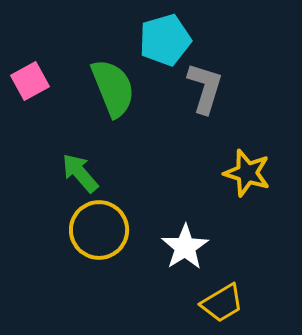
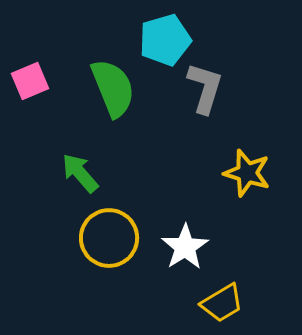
pink square: rotated 6 degrees clockwise
yellow circle: moved 10 px right, 8 px down
